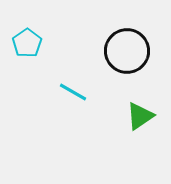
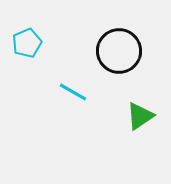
cyan pentagon: rotated 12 degrees clockwise
black circle: moved 8 px left
